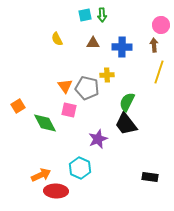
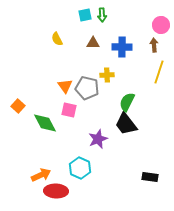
orange square: rotated 16 degrees counterclockwise
